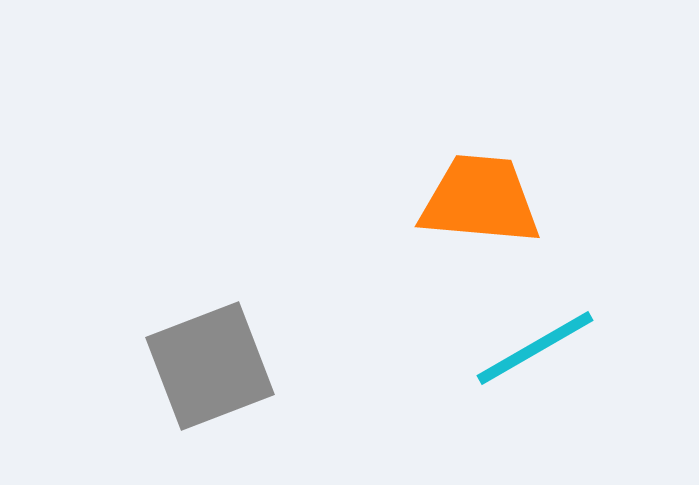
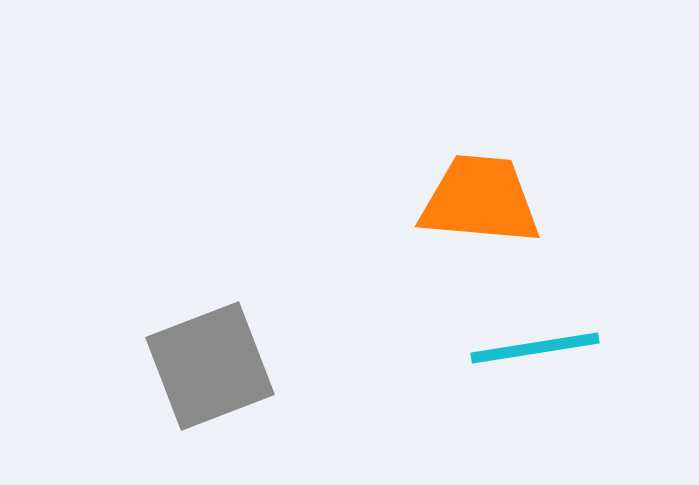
cyan line: rotated 21 degrees clockwise
